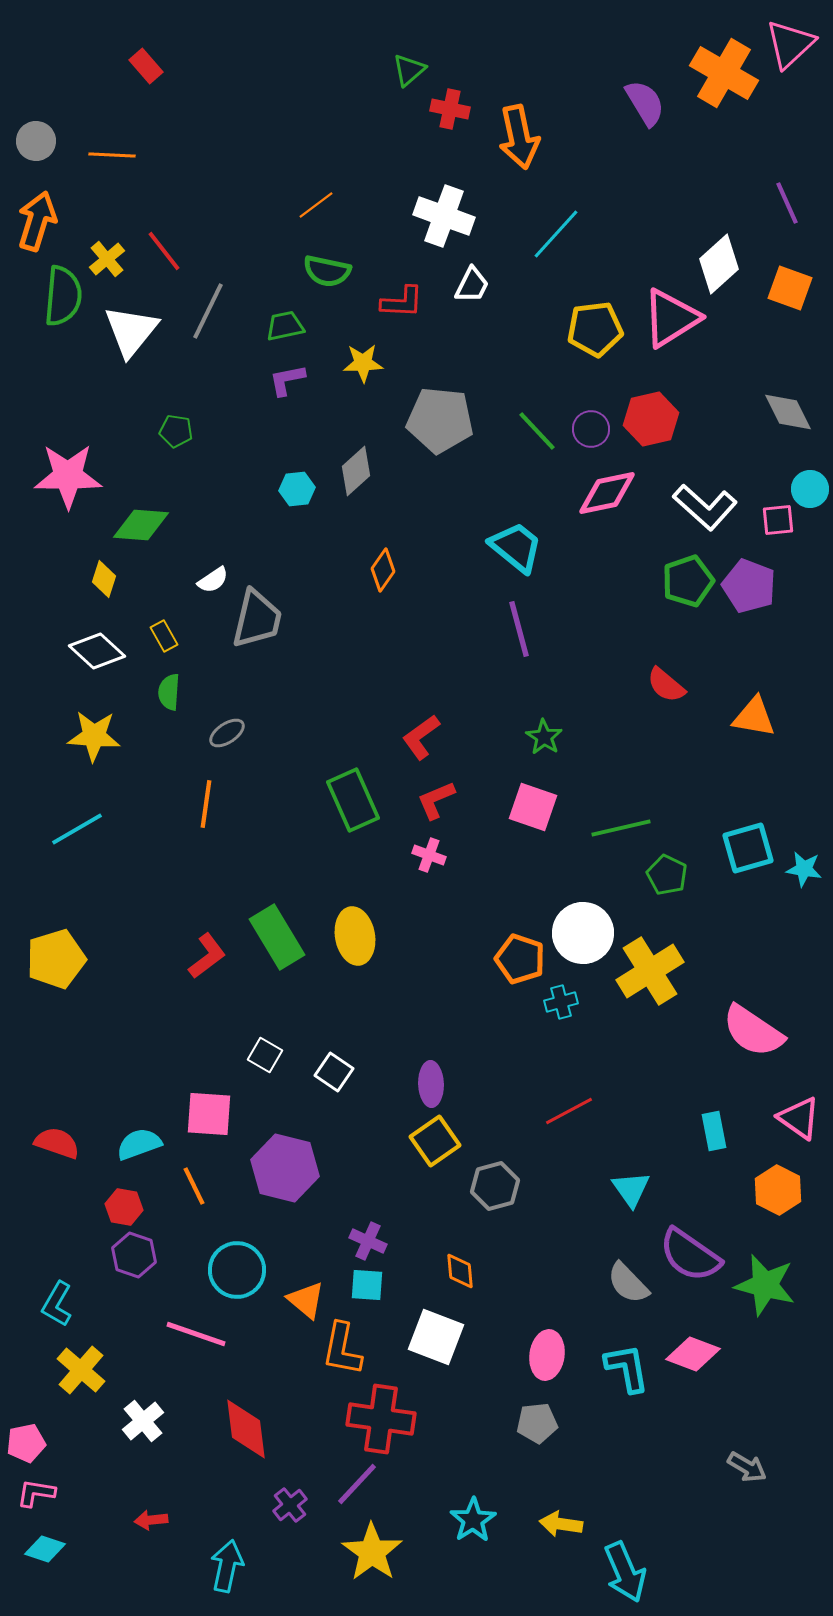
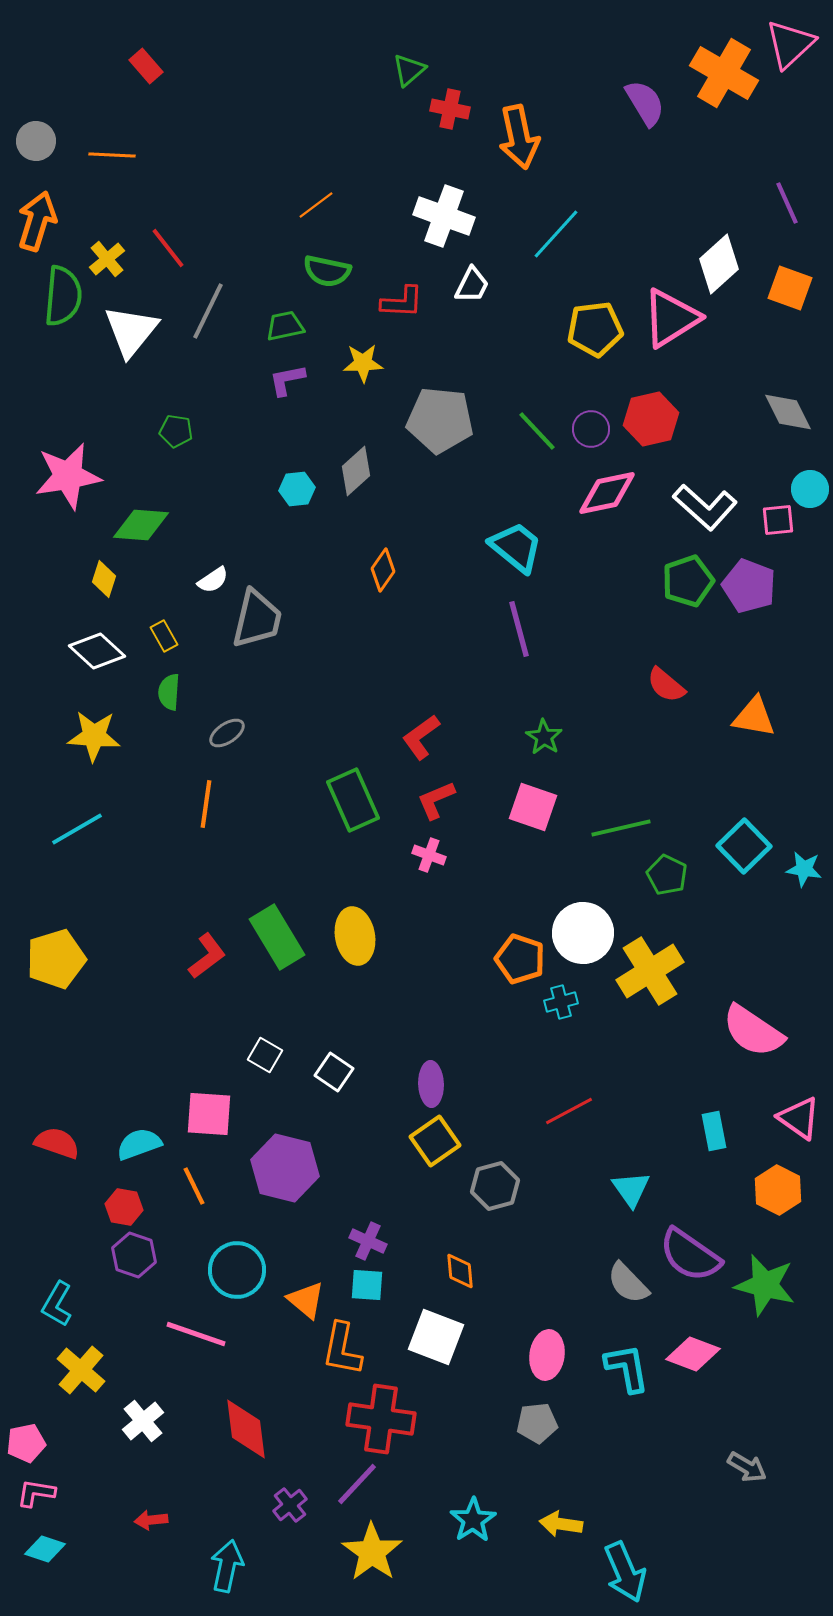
red line at (164, 251): moved 4 px right, 3 px up
pink star at (68, 476): rotated 10 degrees counterclockwise
cyan square at (748, 848): moved 4 px left, 2 px up; rotated 28 degrees counterclockwise
